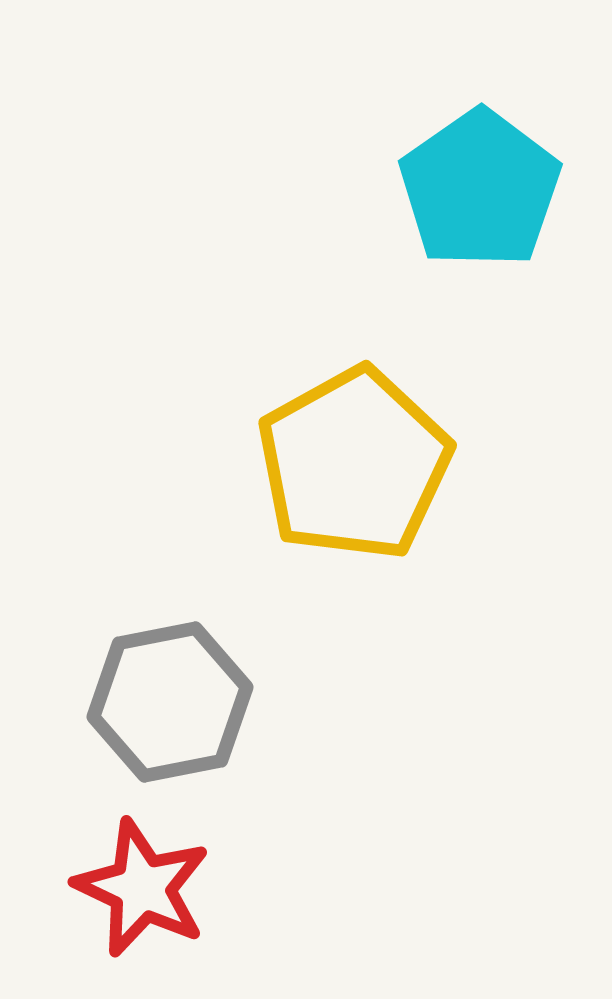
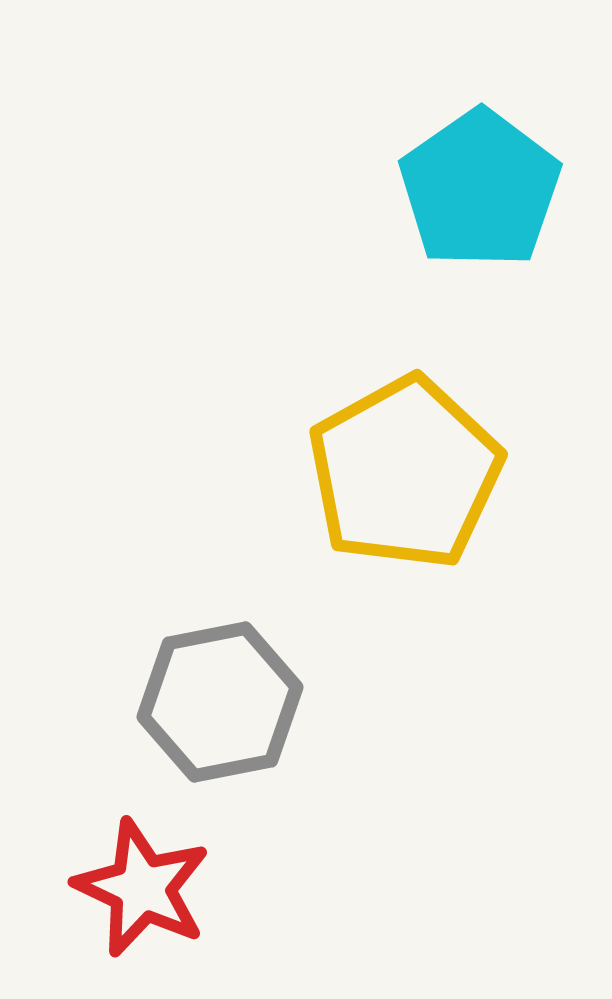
yellow pentagon: moved 51 px right, 9 px down
gray hexagon: moved 50 px right
